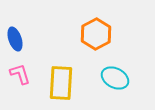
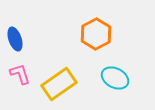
yellow rectangle: moved 2 px left, 1 px down; rotated 52 degrees clockwise
